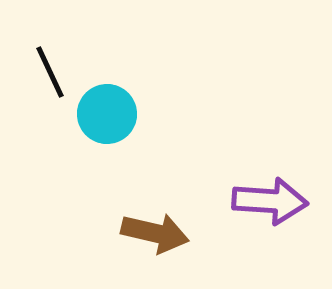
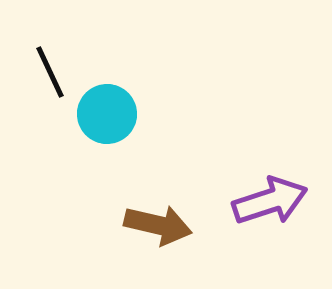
purple arrow: rotated 22 degrees counterclockwise
brown arrow: moved 3 px right, 8 px up
